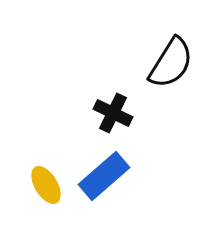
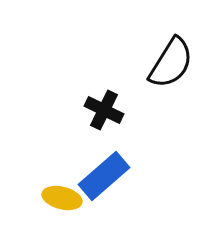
black cross: moved 9 px left, 3 px up
yellow ellipse: moved 16 px right, 13 px down; rotated 45 degrees counterclockwise
